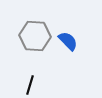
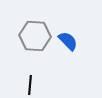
black line: rotated 12 degrees counterclockwise
